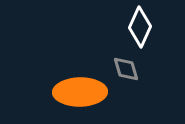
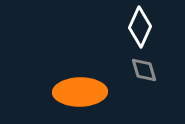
gray diamond: moved 18 px right, 1 px down
